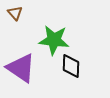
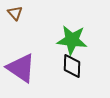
green star: moved 18 px right
black diamond: moved 1 px right
